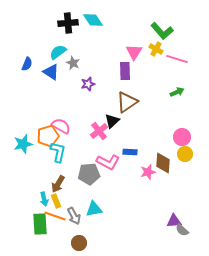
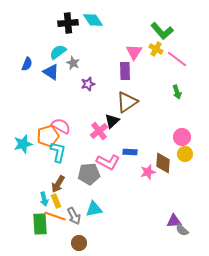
pink line: rotated 20 degrees clockwise
green arrow: rotated 96 degrees clockwise
